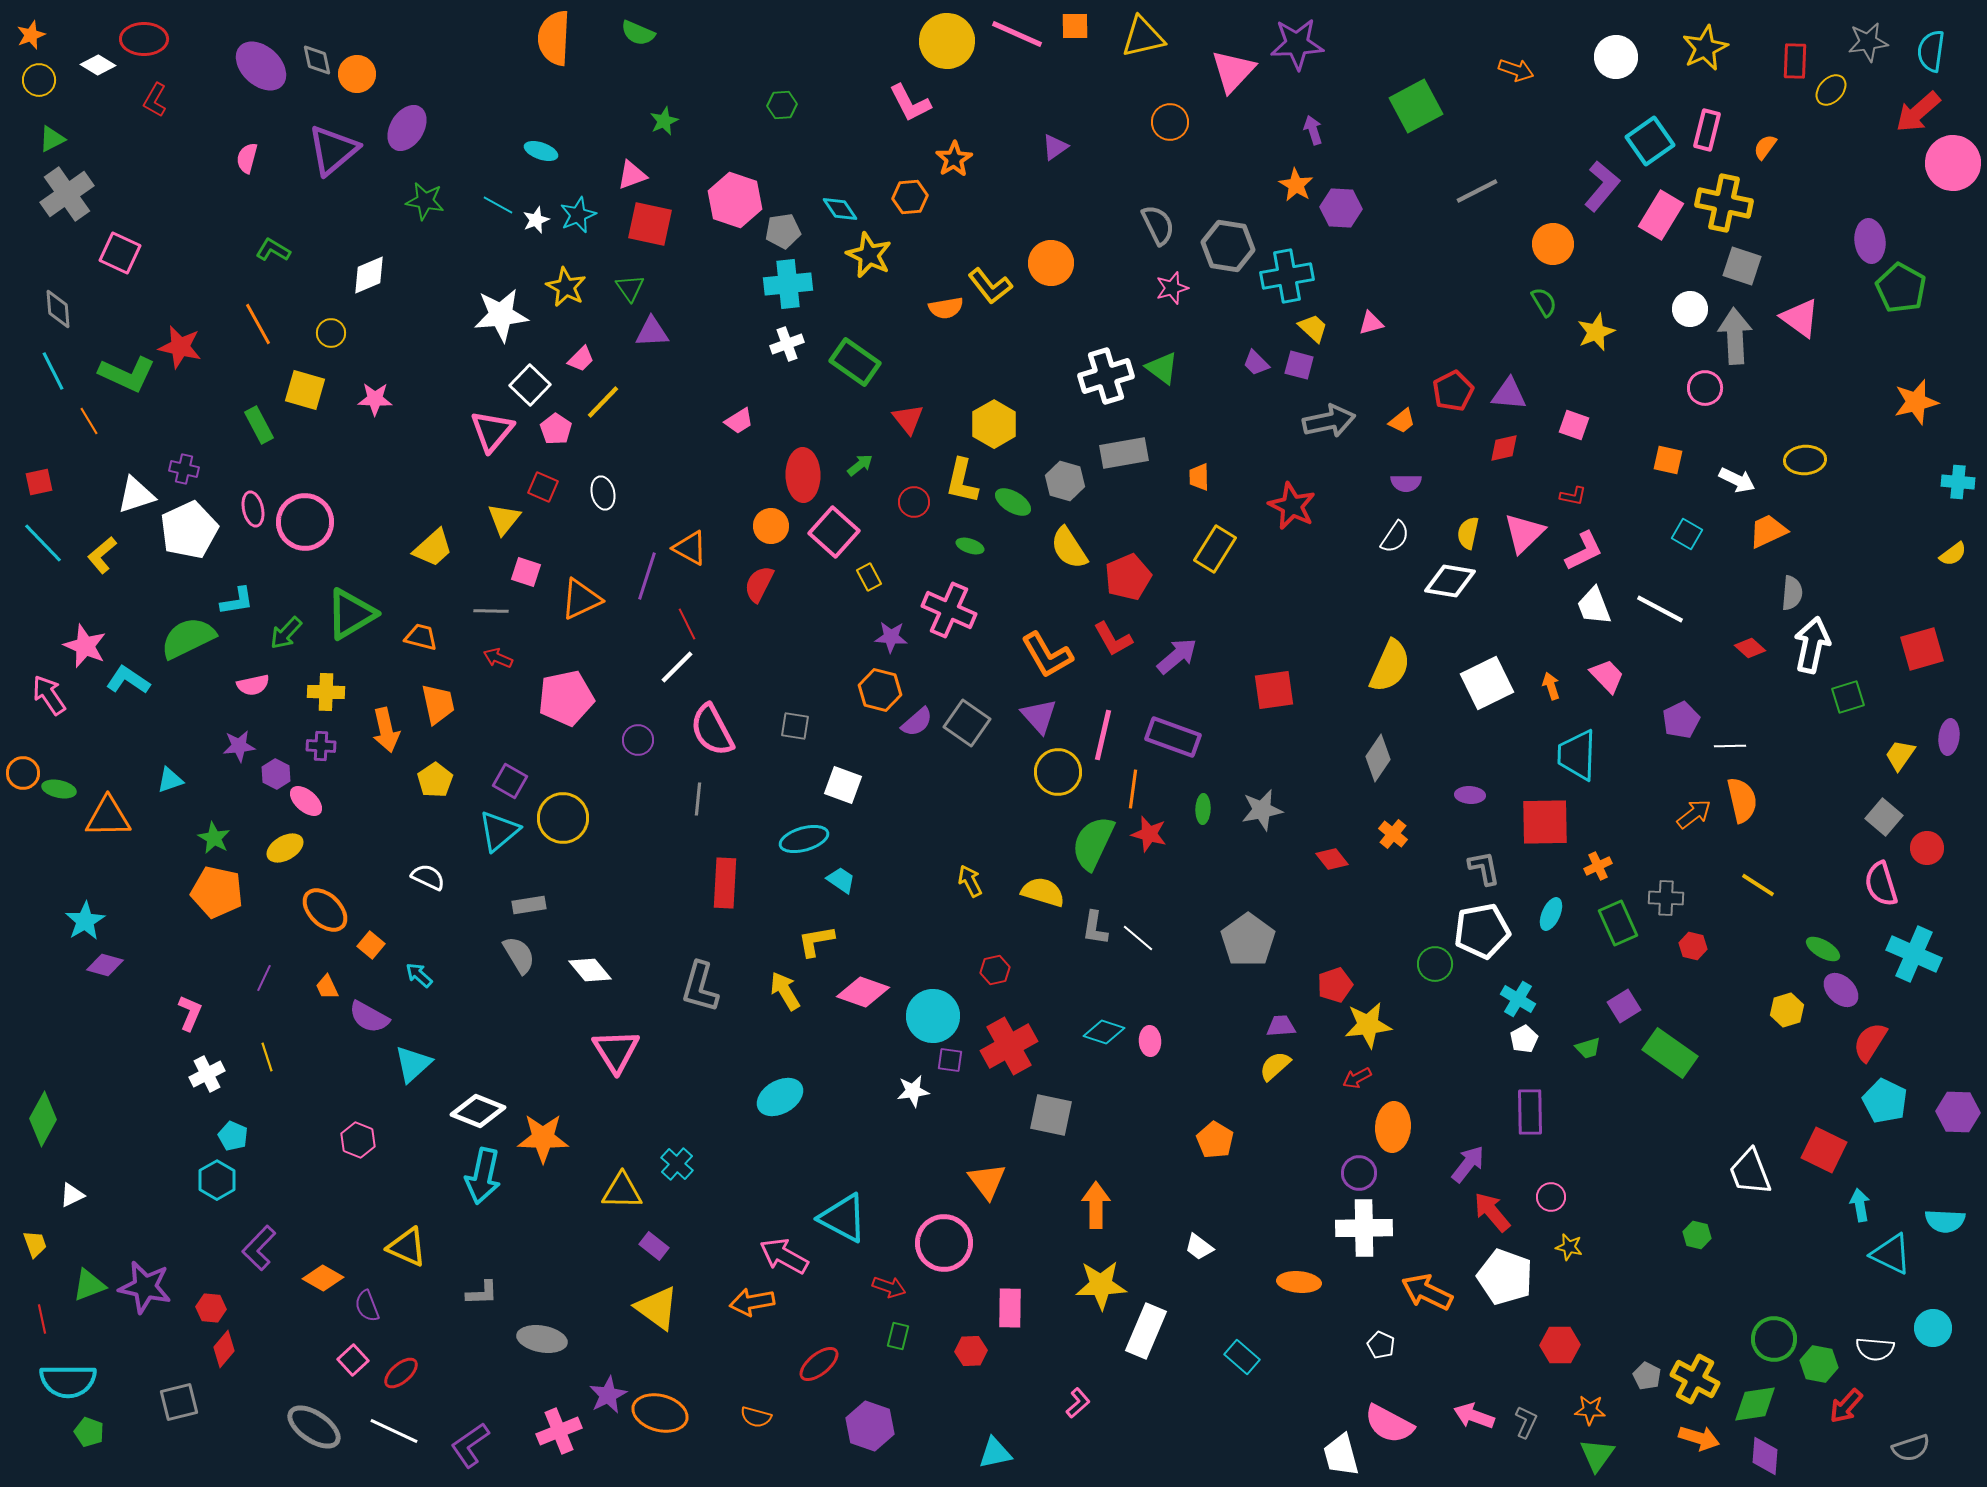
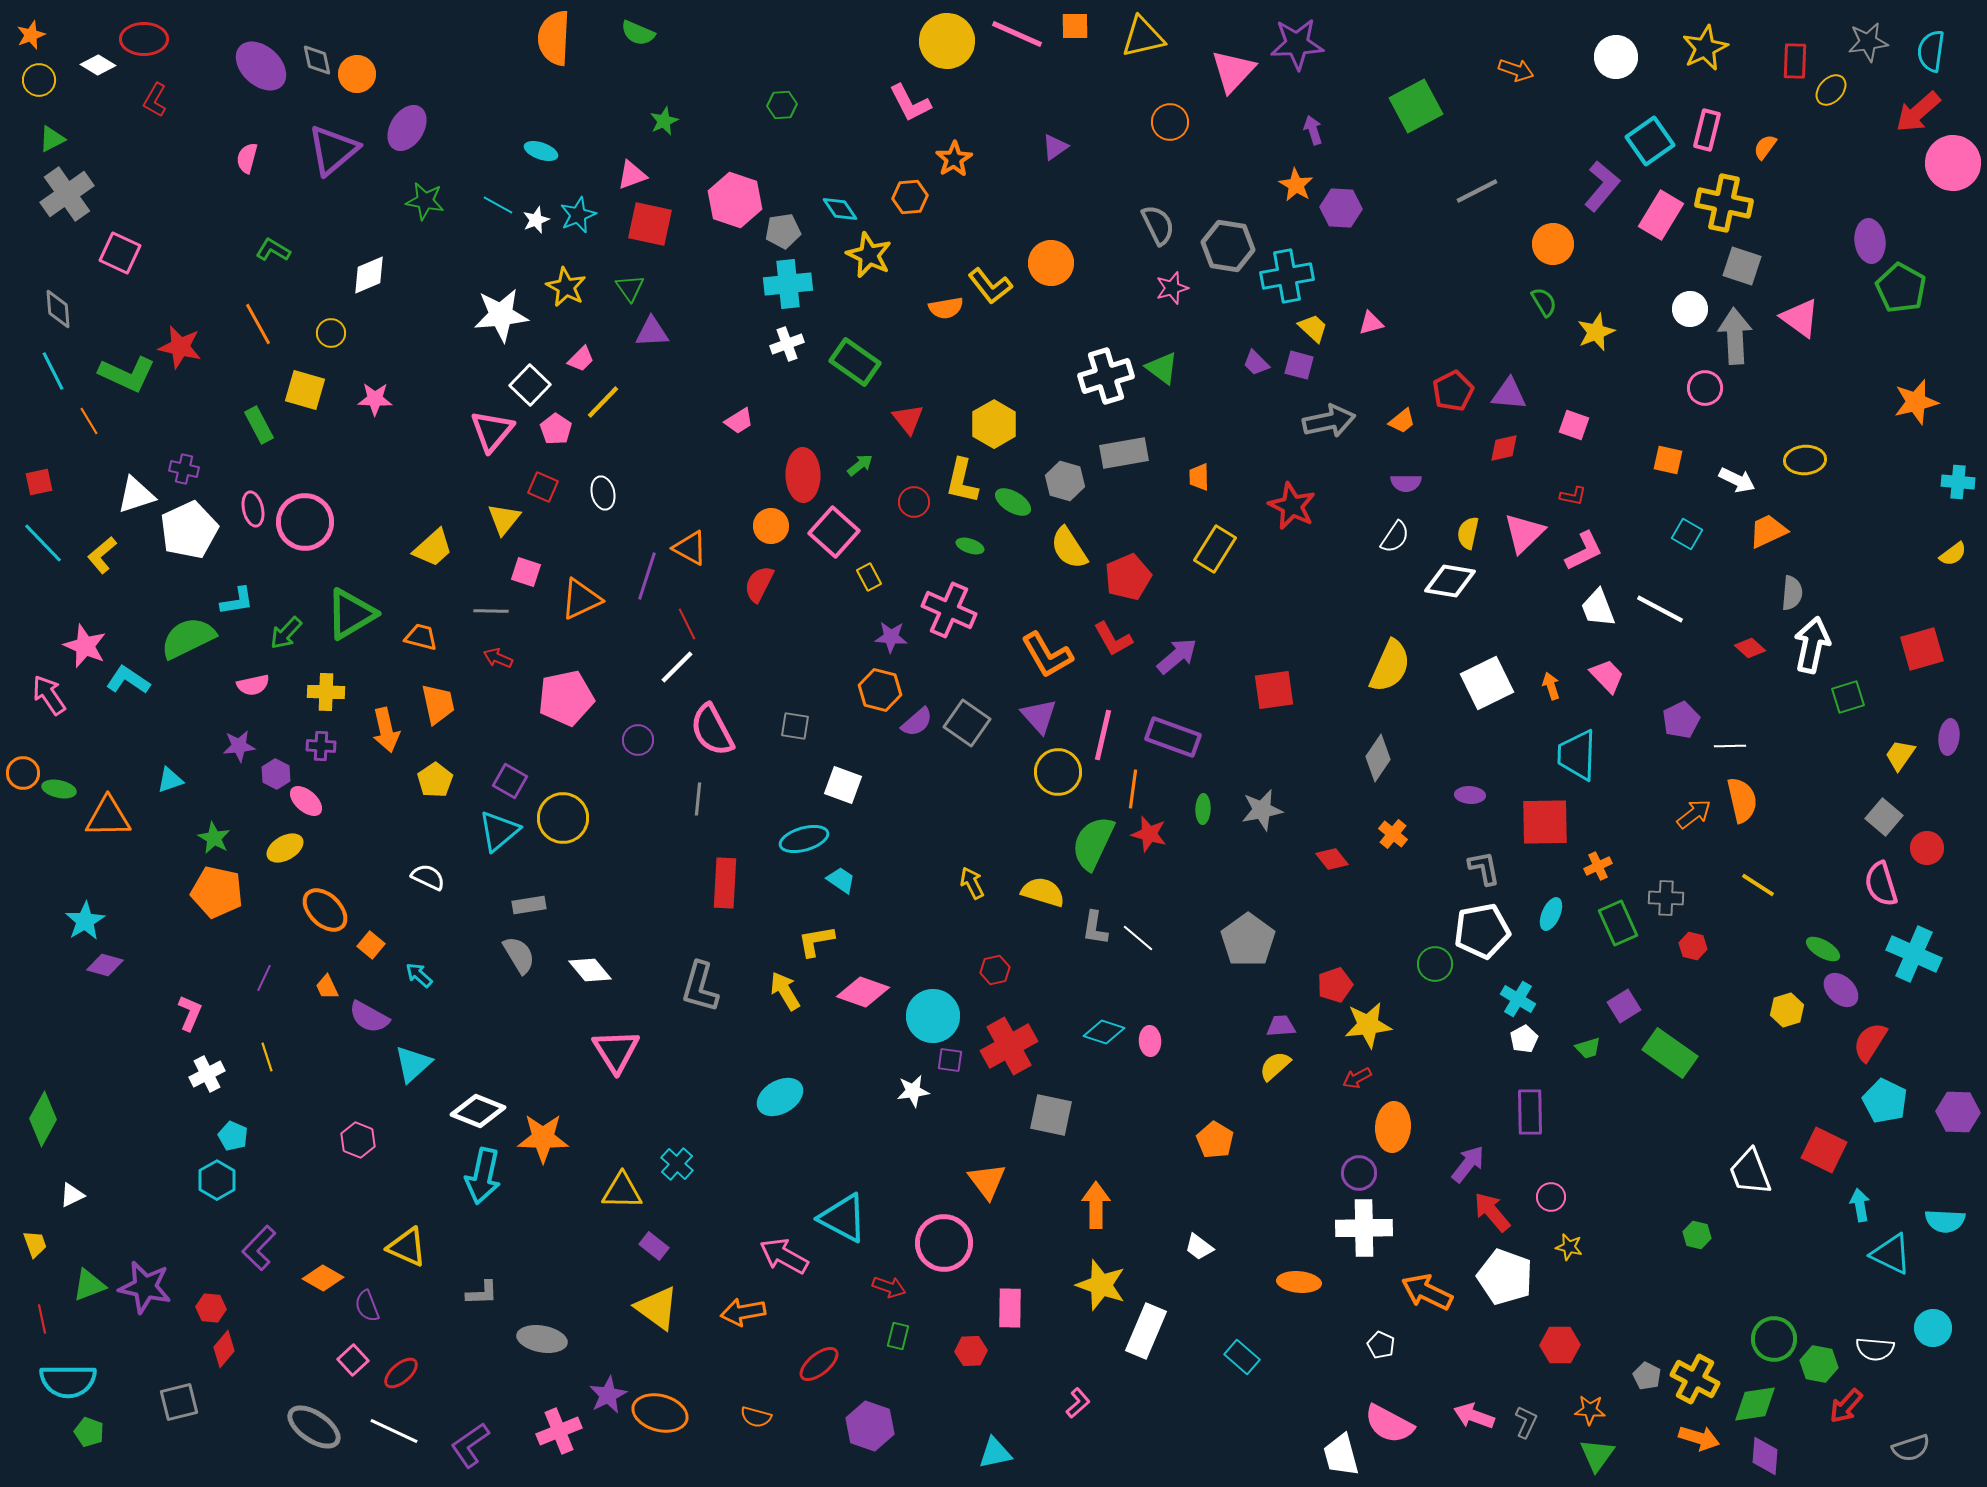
white trapezoid at (1594, 606): moved 4 px right, 2 px down
yellow arrow at (970, 881): moved 2 px right, 2 px down
yellow star at (1101, 1285): rotated 21 degrees clockwise
orange arrow at (752, 1302): moved 9 px left, 10 px down
